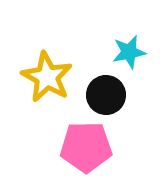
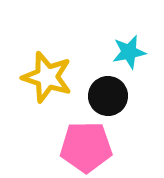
yellow star: rotated 12 degrees counterclockwise
black circle: moved 2 px right, 1 px down
